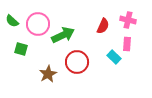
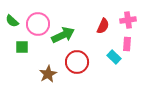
pink cross: rotated 21 degrees counterclockwise
green square: moved 1 px right, 2 px up; rotated 16 degrees counterclockwise
